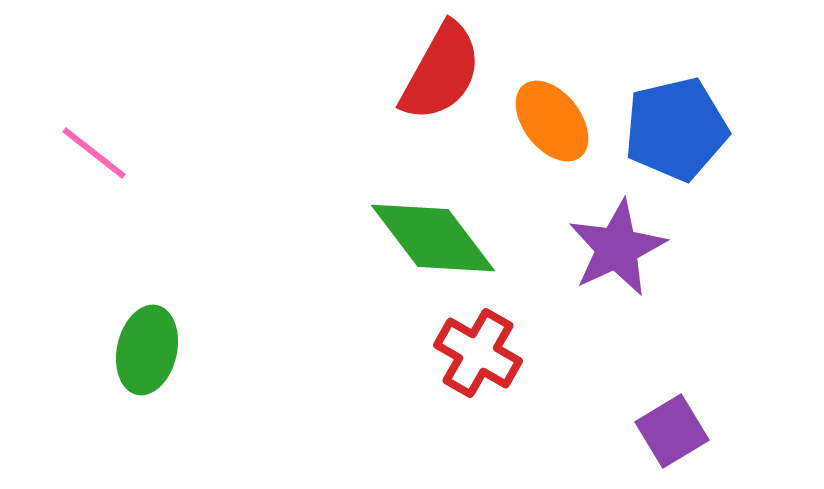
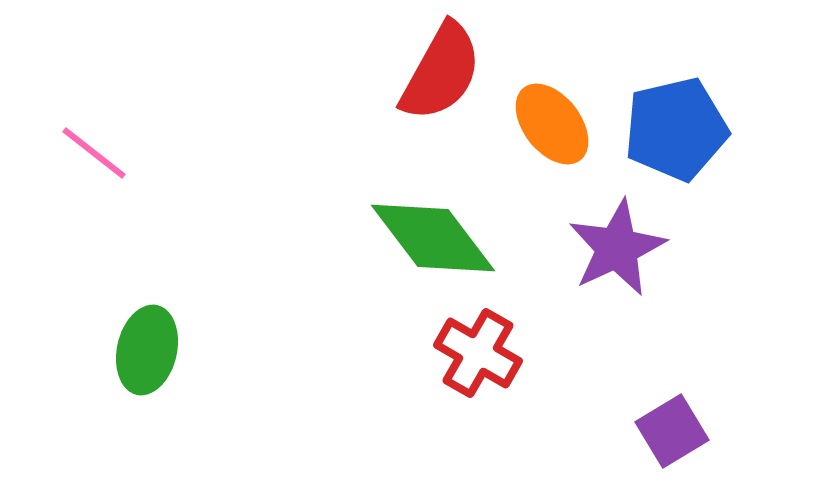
orange ellipse: moved 3 px down
